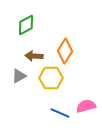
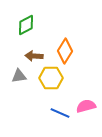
gray triangle: rotated 21 degrees clockwise
